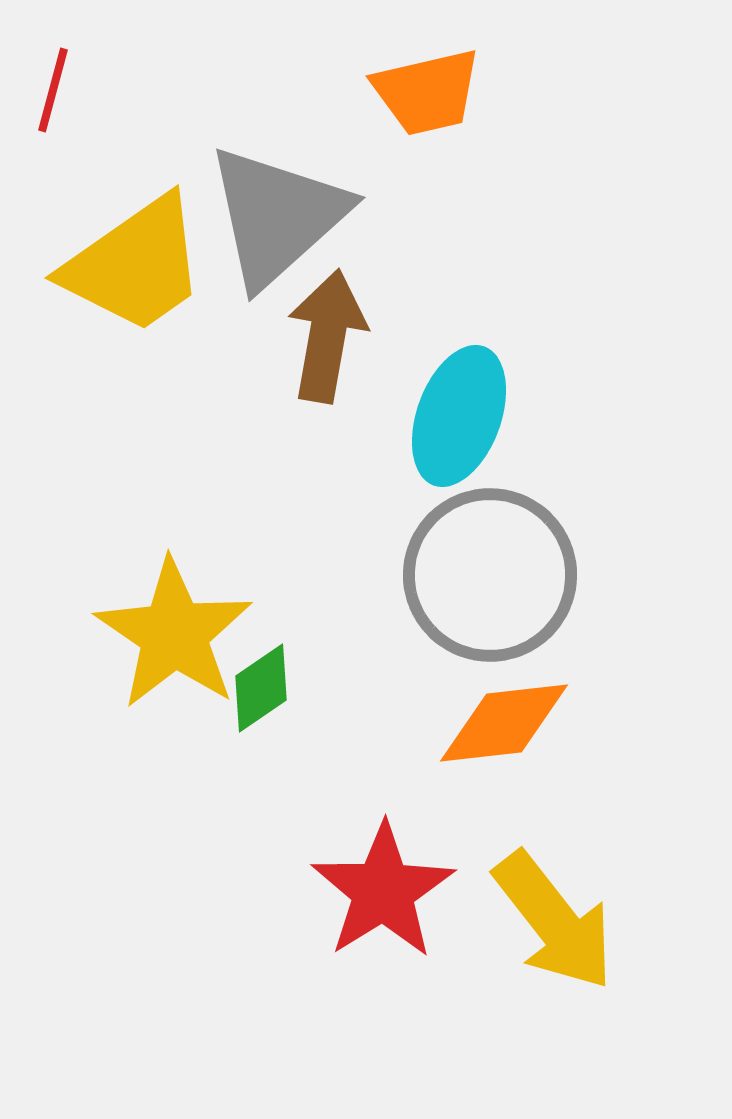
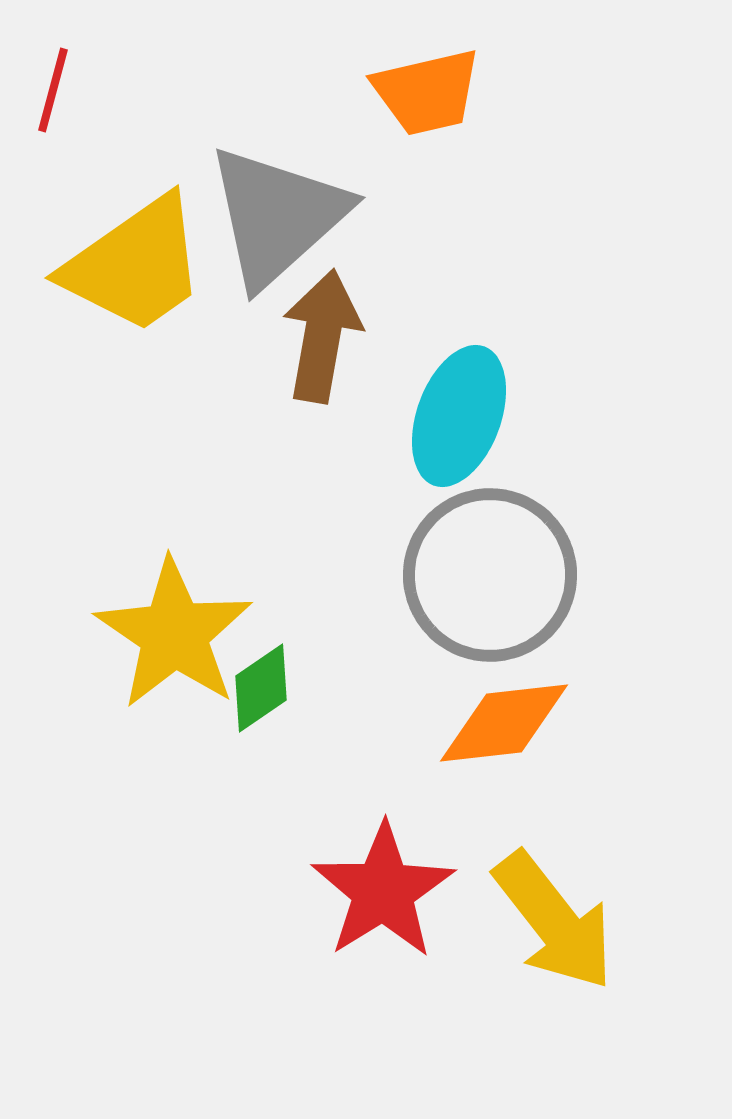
brown arrow: moved 5 px left
